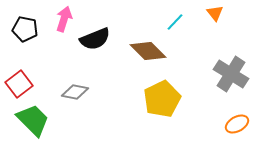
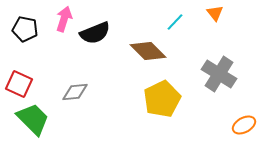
black semicircle: moved 6 px up
gray cross: moved 12 px left
red square: rotated 28 degrees counterclockwise
gray diamond: rotated 16 degrees counterclockwise
green trapezoid: moved 1 px up
orange ellipse: moved 7 px right, 1 px down
